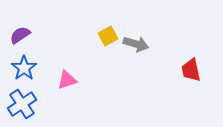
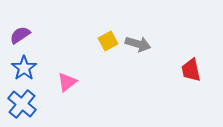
yellow square: moved 5 px down
gray arrow: moved 2 px right
pink triangle: moved 2 px down; rotated 20 degrees counterclockwise
blue cross: rotated 16 degrees counterclockwise
